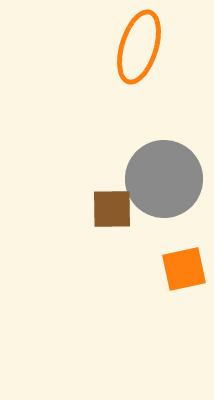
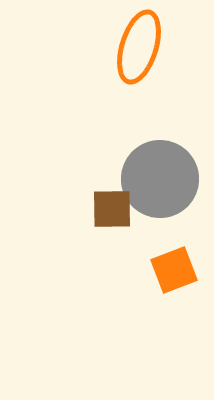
gray circle: moved 4 px left
orange square: moved 10 px left, 1 px down; rotated 9 degrees counterclockwise
